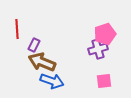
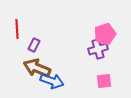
brown arrow: moved 5 px left, 6 px down
